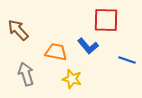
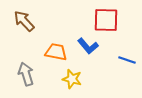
brown arrow: moved 6 px right, 9 px up
